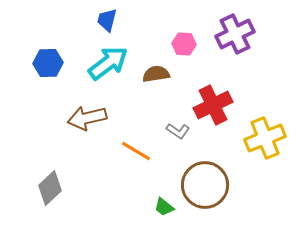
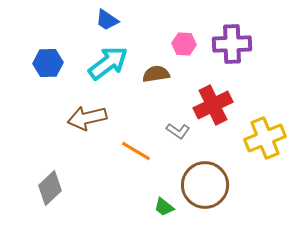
blue trapezoid: rotated 70 degrees counterclockwise
purple cross: moved 3 px left, 10 px down; rotated 24 degrees clockwise
